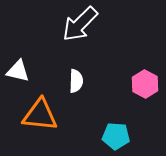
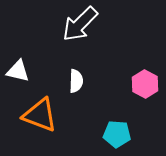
orange triangle: rotated 15 degrees clockwise
cyan pentagon: moved 1 px right, 2 px up
